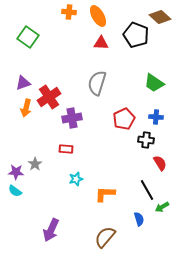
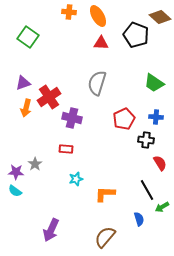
purple cross: rotated 24 degrees clockwise
